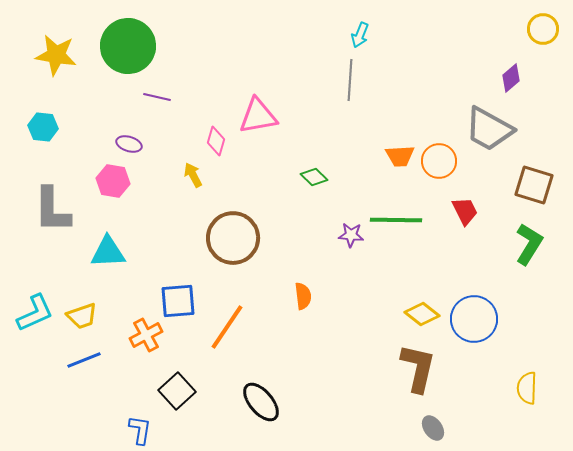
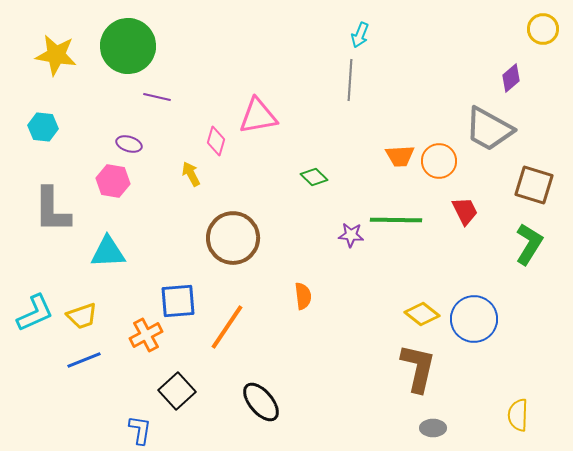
yellow arrow: moved 2 px left, 1 px up
yellow semicircle: moved 9 px left, 27 px down
gray ellipse: rotated 55 degrees counterclockwise
